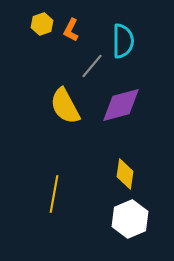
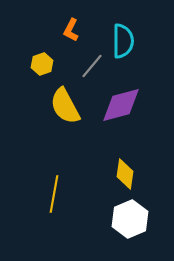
yellow hexagon: moved 40 px down
